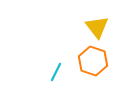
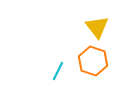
cyan line: moved 2 px right, 1 px up
